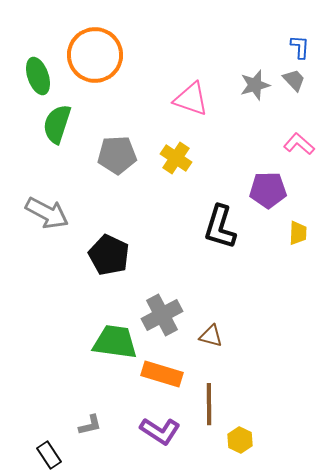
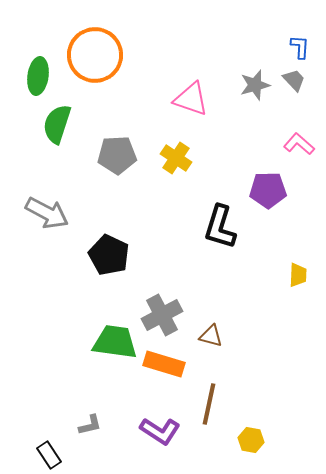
green ellipse: rotated 27 degrees clockwise
yellow trapezoid: moved 42 px down
orange rectangle: moved 2 px right, 10 px up
brown line: rotated 12 degrees clockwise
yellow hexagon: moved 11 px right; rotated 15 degrees counterclockwise
